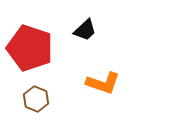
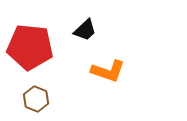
red pentagon: moved 1 px up; rotated 12 degrees counterclockwise
orange L-shape: moved 5 px right, 12 px up
